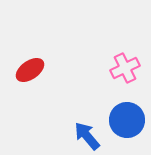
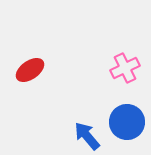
blue circle: moved 2 px down
